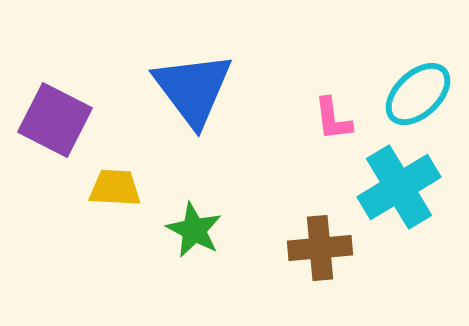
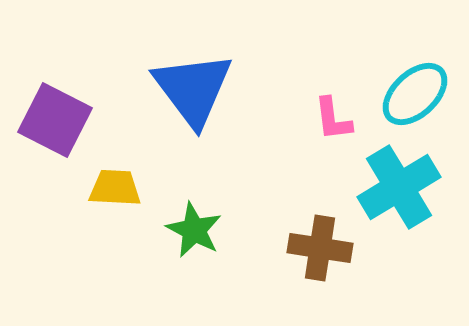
cyan ellipse: moved 3 px left
brown cross: rotated 14 degrees clockwise
